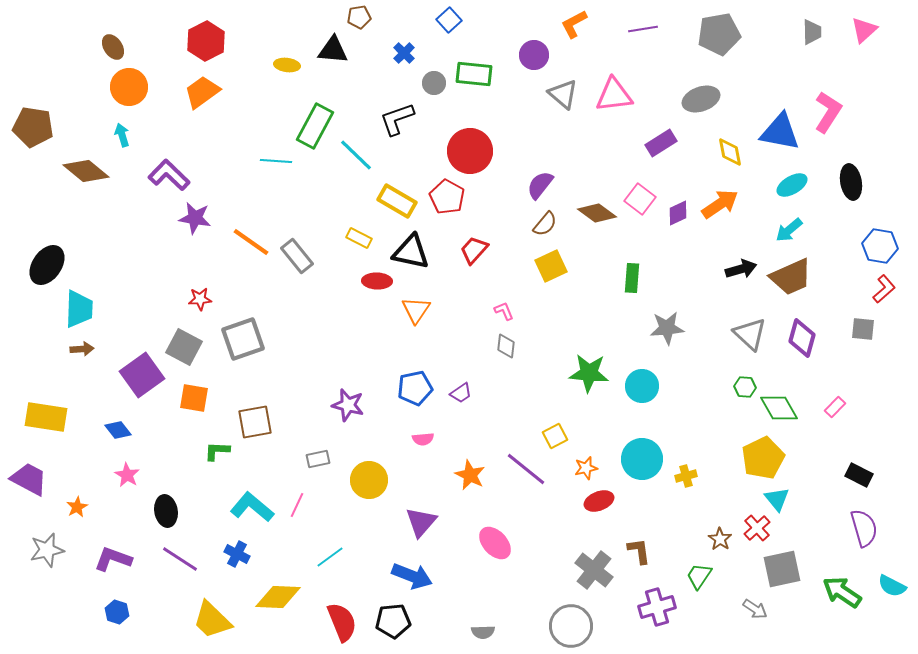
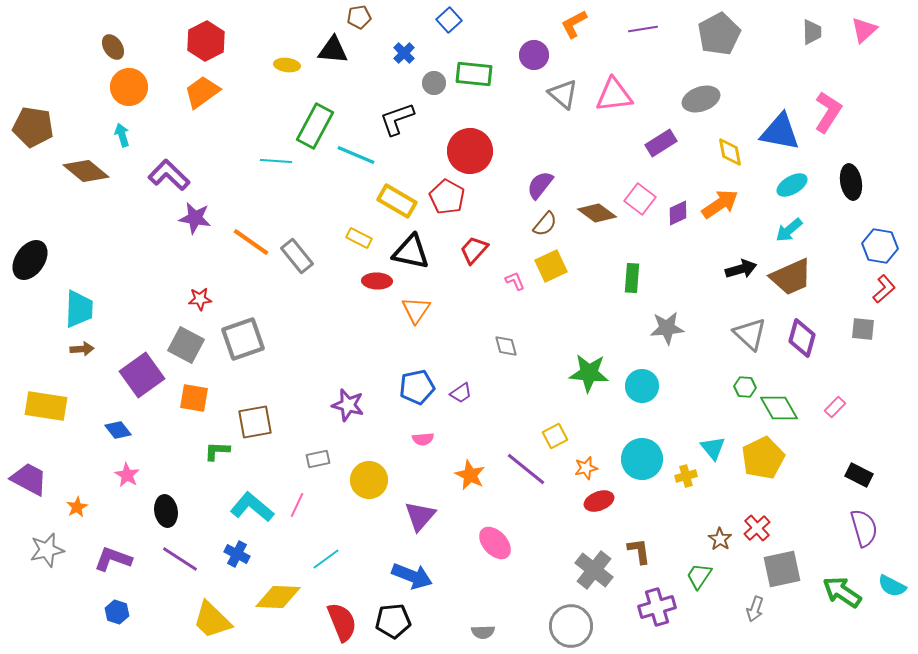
gray pentagon at (719, 34): rotated 18 degrees counterclockwise
cyan line at (356, 155): rotated 21 degrees counterclockwise
black ellipse at (47, 265): moved 17 px left, 5 px up
pink L-shape at (504, 311): moved 11 px right, 30 px up
gray diamond at (506, 346): rotated 20 degrees counterclockwise
gray square at (184, 347): moved 2 px right, 2 px up
blue pentagon at (415, 388): moved 2 px right, 1 px up
yellow rectangle at (46, 417): moved 11 px up
cyan triangle at (777, 499): moved 64 px left, 51 px up
purple triangle at (421, 522): moved 1 px left, 6 px up
cyan line at (330, 557): moved 4 px left, 2 px down
gray arrow at (755, 609): rotated 75 degrees clockwise
